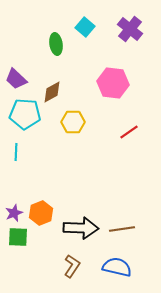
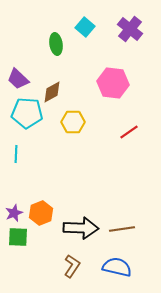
purple trapezoid: moved 2 px right
cyan pentagon: moved 2 px right, 1 px up
cyan line: moved 2 px down
